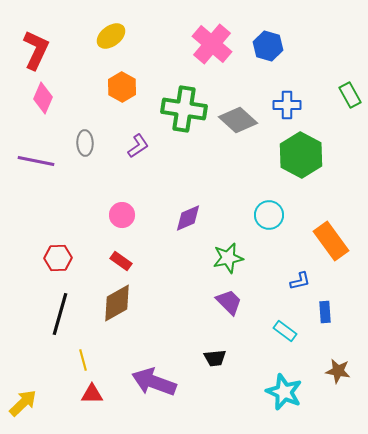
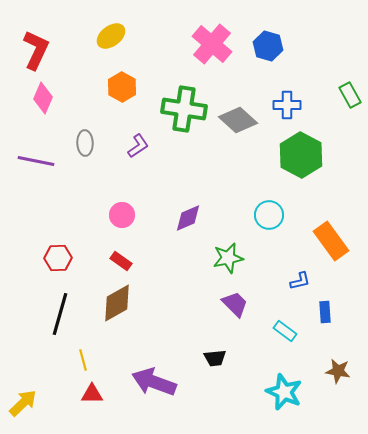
purple trapezoid: moved 6 px right, 2 px down
